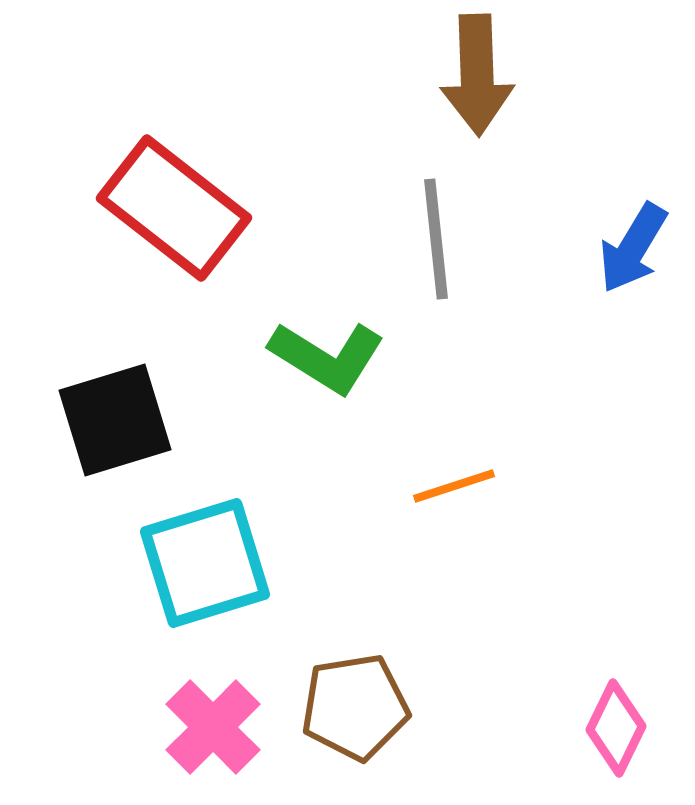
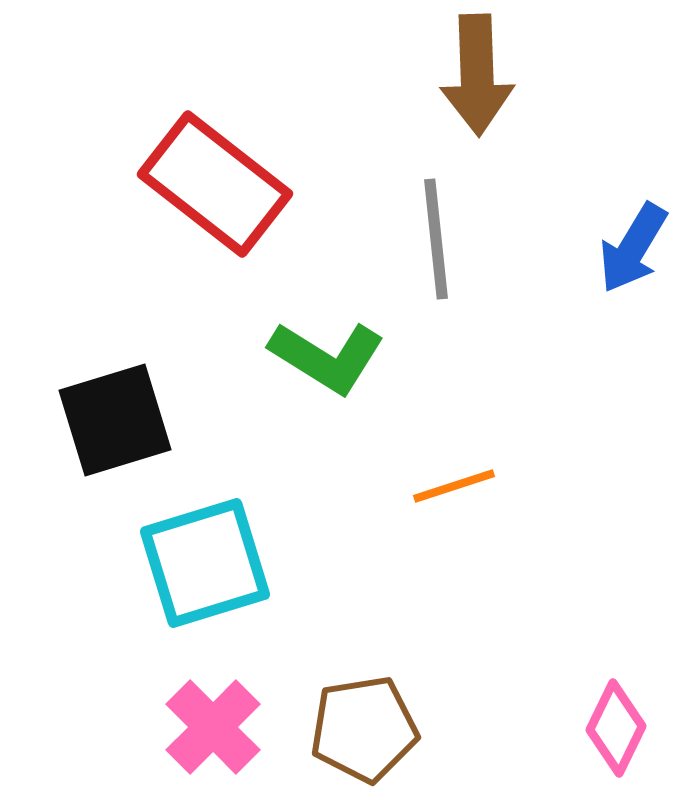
red rectangle: moved 41 px right, 24 px up
brown pentagon: moved 9 px right, 22 px down
